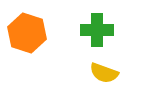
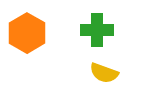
orange hexagon: rotated 12 degrees clockwise
